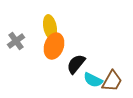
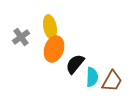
gray cross: moved 5 px right, 4 px up
orange ellipse: moved 3 px down
black semicircle: moved 1 px left
cyan semicircle: moved 1 px left, 3 px up; rotated 114 degrees counterclockwise
